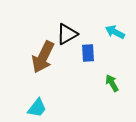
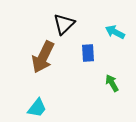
black triangle: moved 3 px left, 10 px up; rotated 15 degrees counterclockwise
